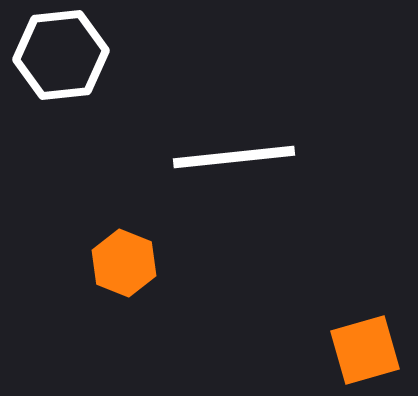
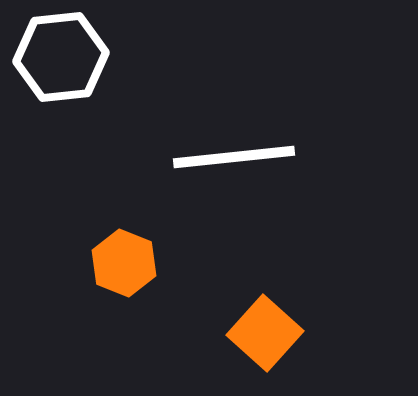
white hexagon: moved 2 px down
orange square: moved 100 px left, 17 px up; rotated 32 degrees counterclockwise
